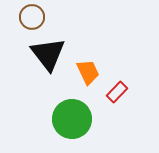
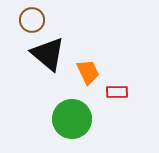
brown circle: moved 3 px down
black triangle: rotated 12 degrees counterclockwise
red rectangle: rotated 45 degrees clockwise
